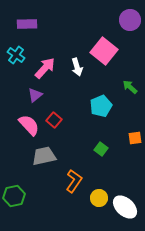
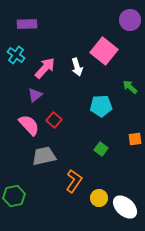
cyan pentagon: rotated 20 degrees clockwise
orange square: moved 1 px down
